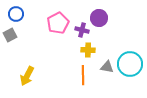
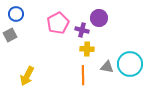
yellow cross: moved 1 px left, 1 px up
